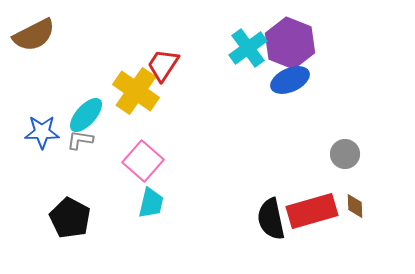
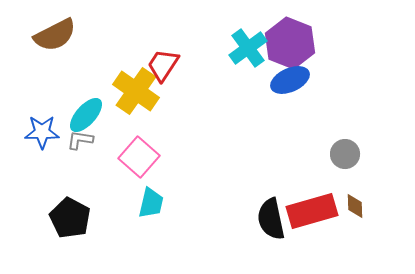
brown semicircle: moved 21 px right
pink square: moved 4 px left, 4 px up
